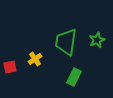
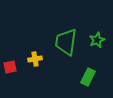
yellow cross: rotated 24 degrees clockwise
green rectangle: moved 14 px right
